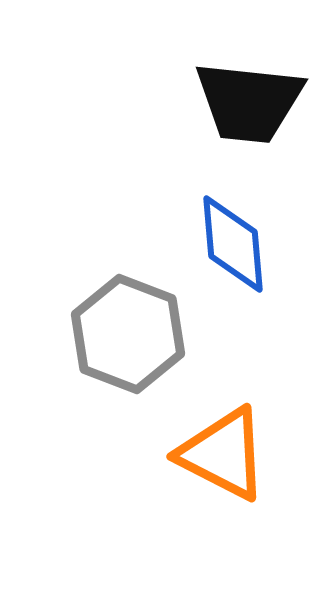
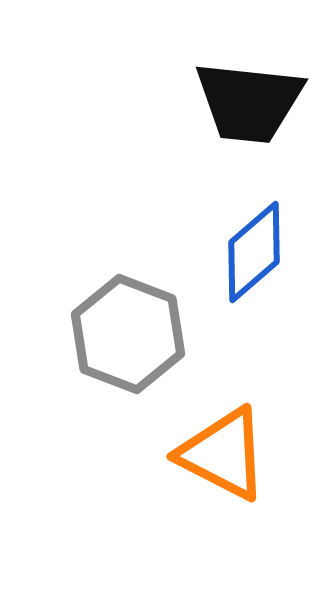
blue diamond: moved 21 px right, 8 px down; rotated 54 degrees clockwise
